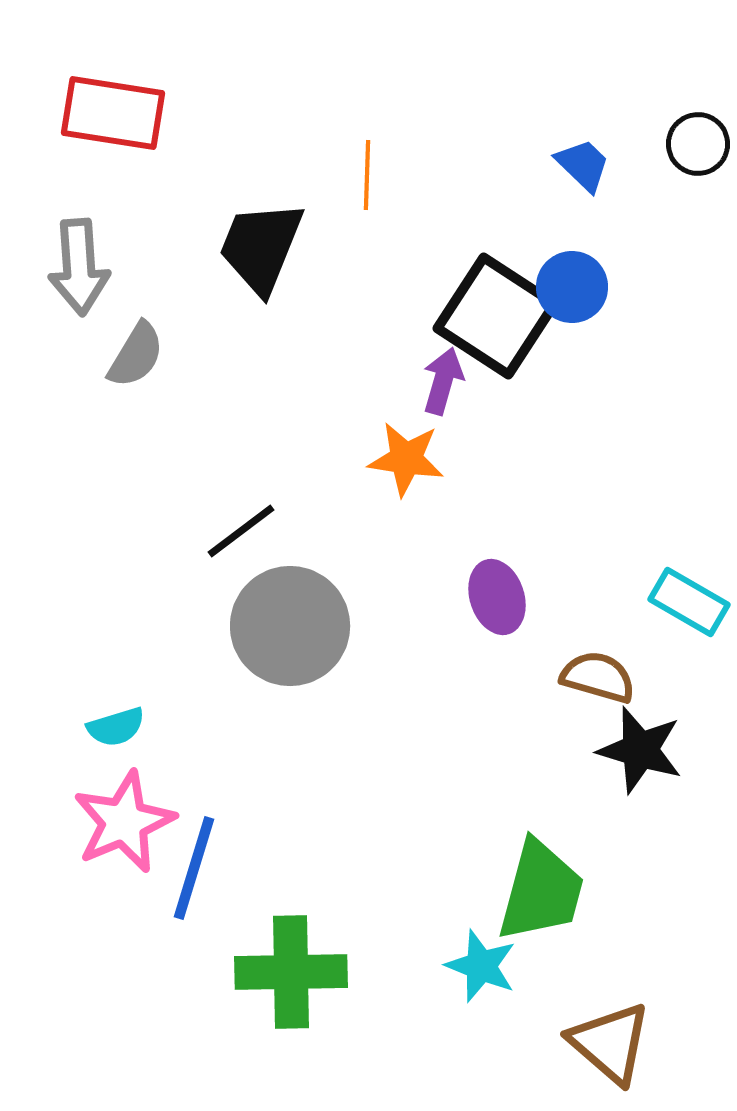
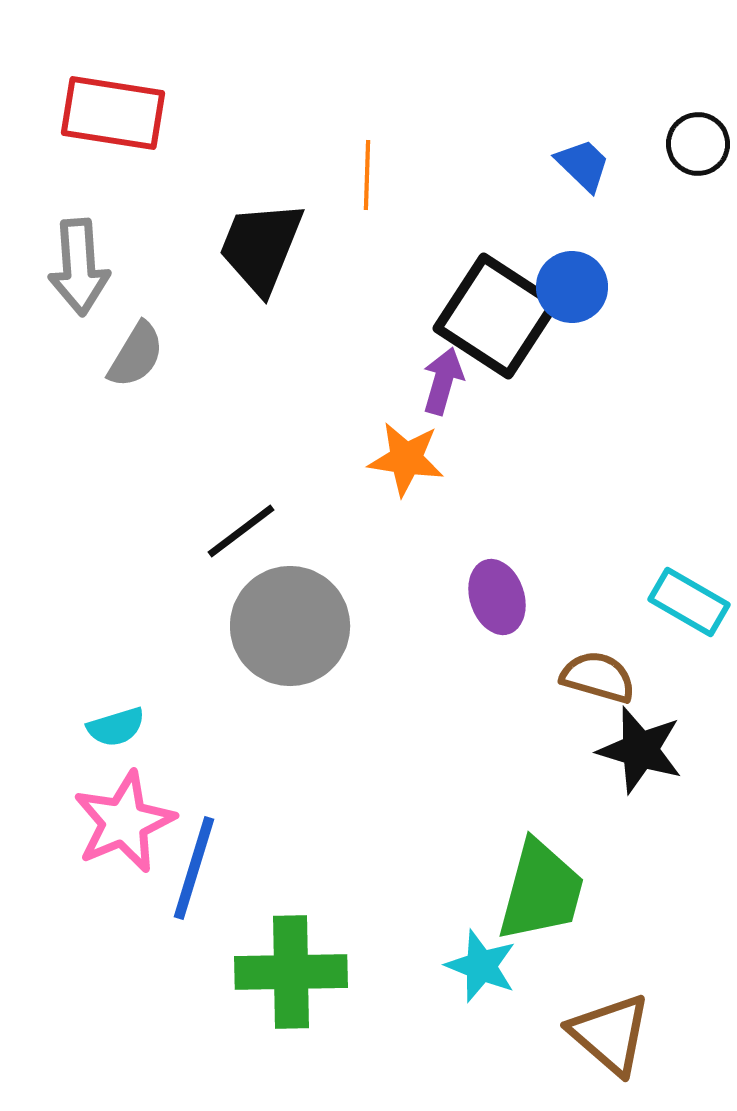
brown triangle: moved 9 px up
